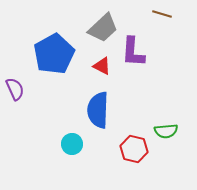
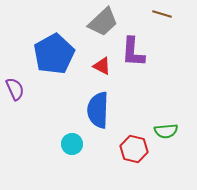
gray trapezoid: moved 6 px up
